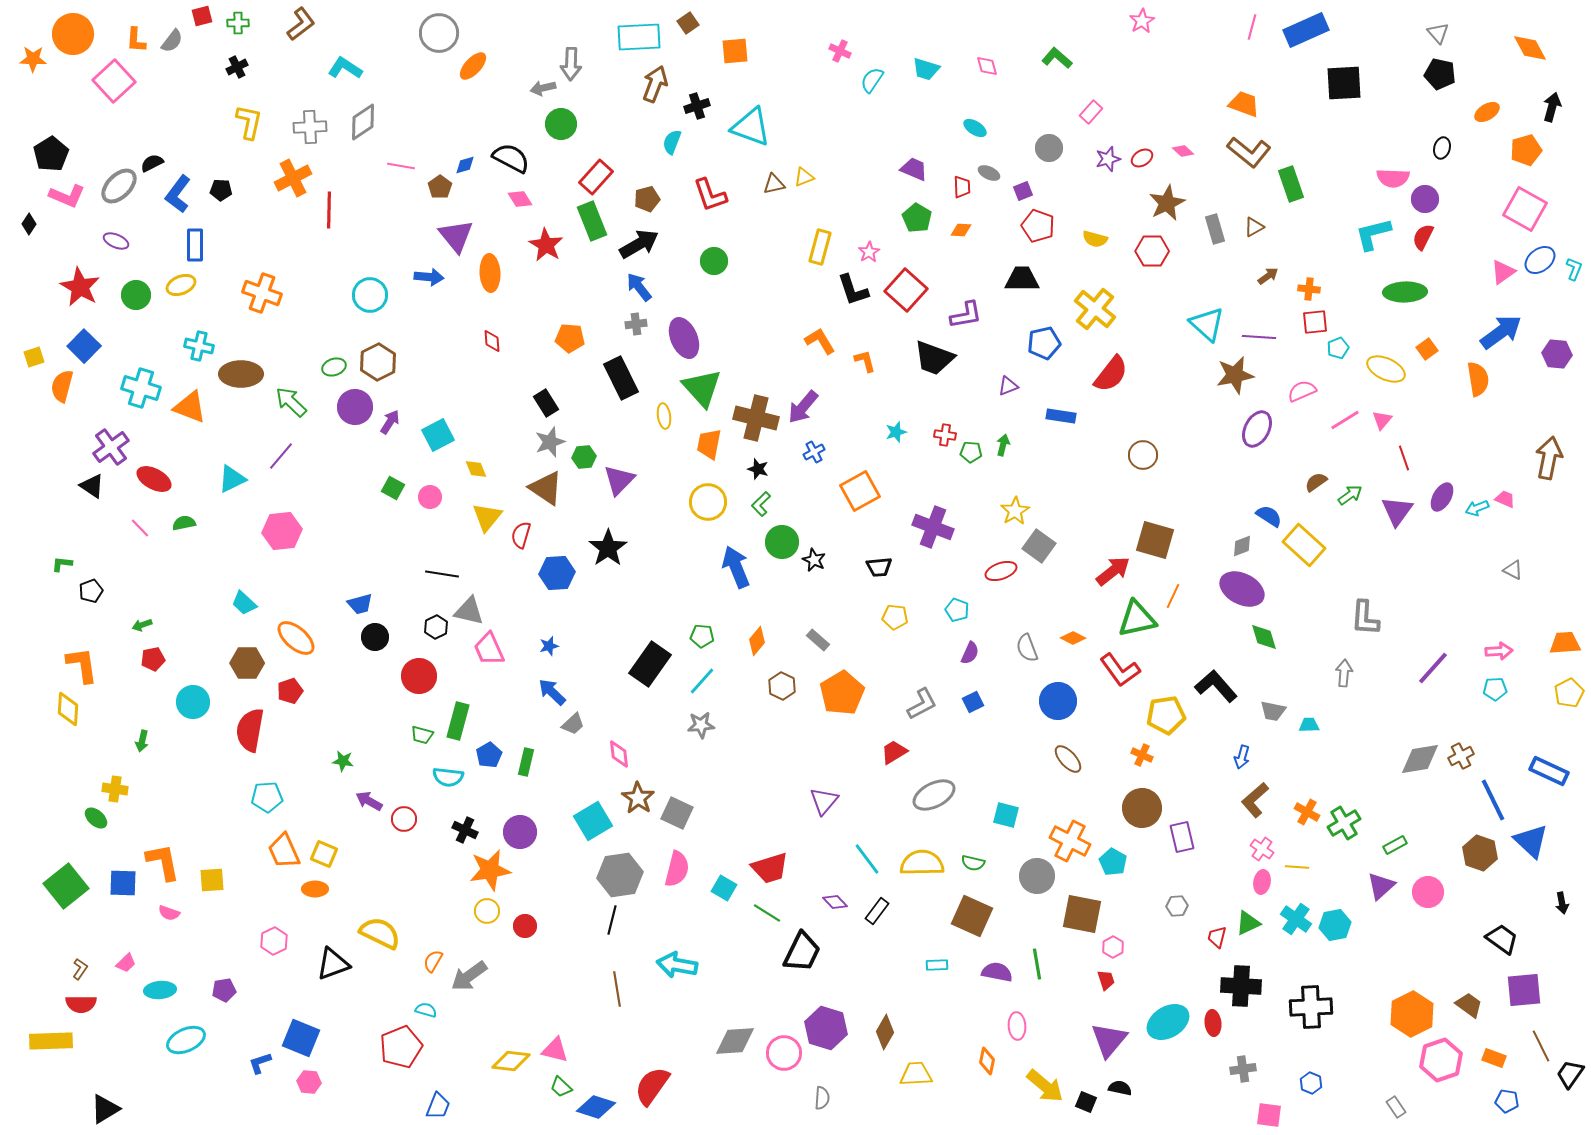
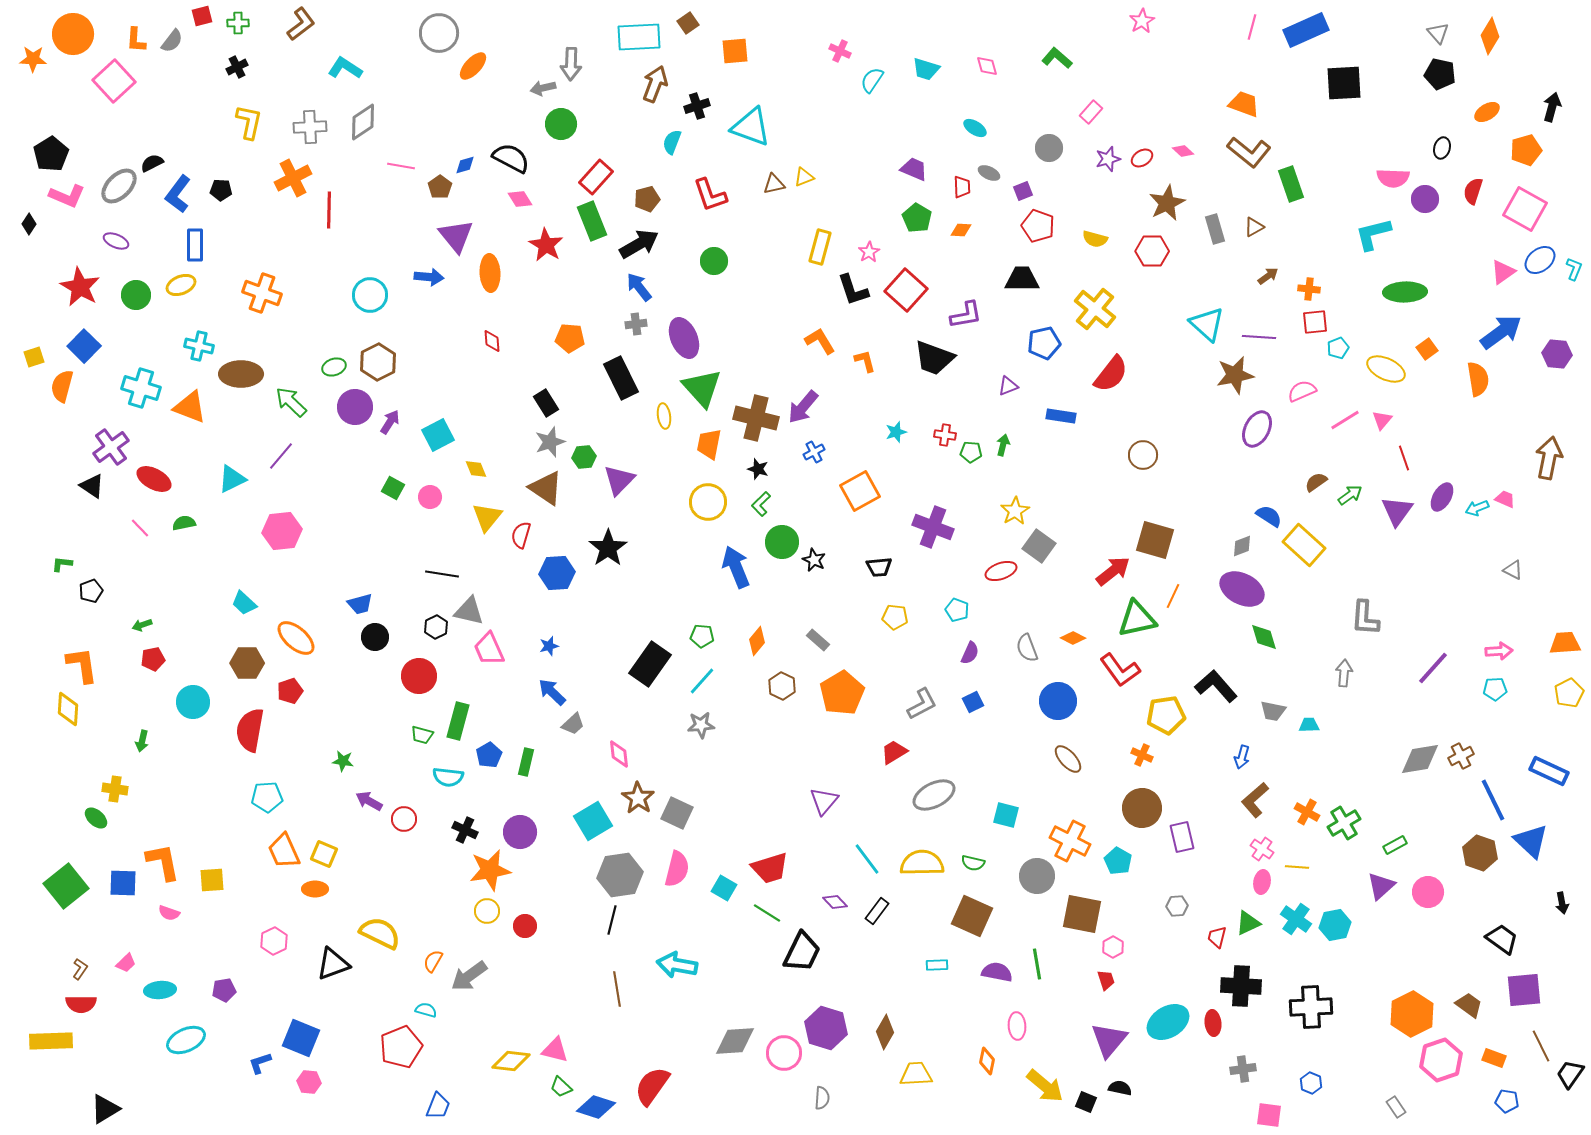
orange diamond at (1530, 48): moved 40 px left, 12 px up; rotated 60 degrees clockwise
red semicircle at (1423, 237): moved 50 px right, 46 px up; rotated 8 degrees counterclockwise
cyan pentagon at (1113, 862): moved 5 px right, 1 px up
